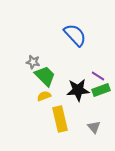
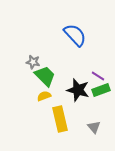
black star: rotated 20 degrees clockwise
